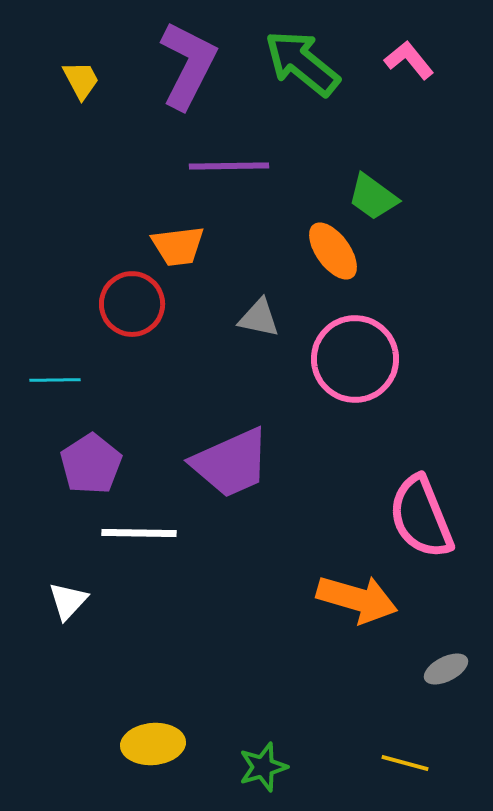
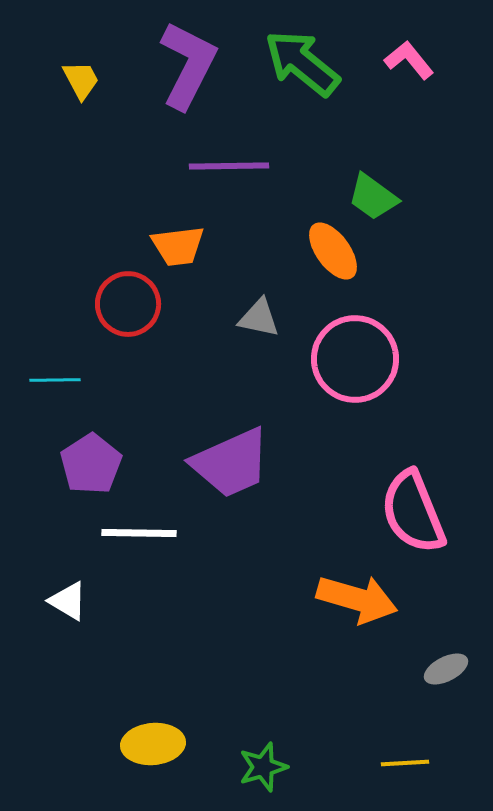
red circle: moved 4 px left
pink semicircle: moved 8 px left, 5 px up
white triangle: rotated 42 degrees counterclockwise
yellow line: rotated 18 degrees counterclockwise
